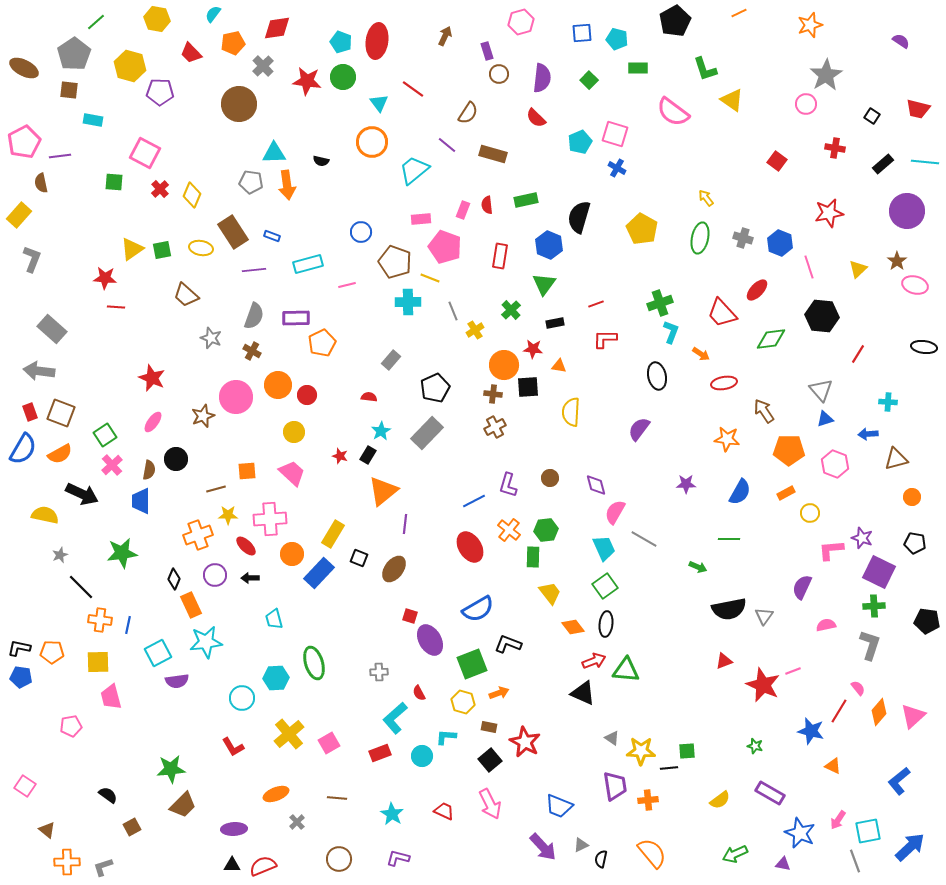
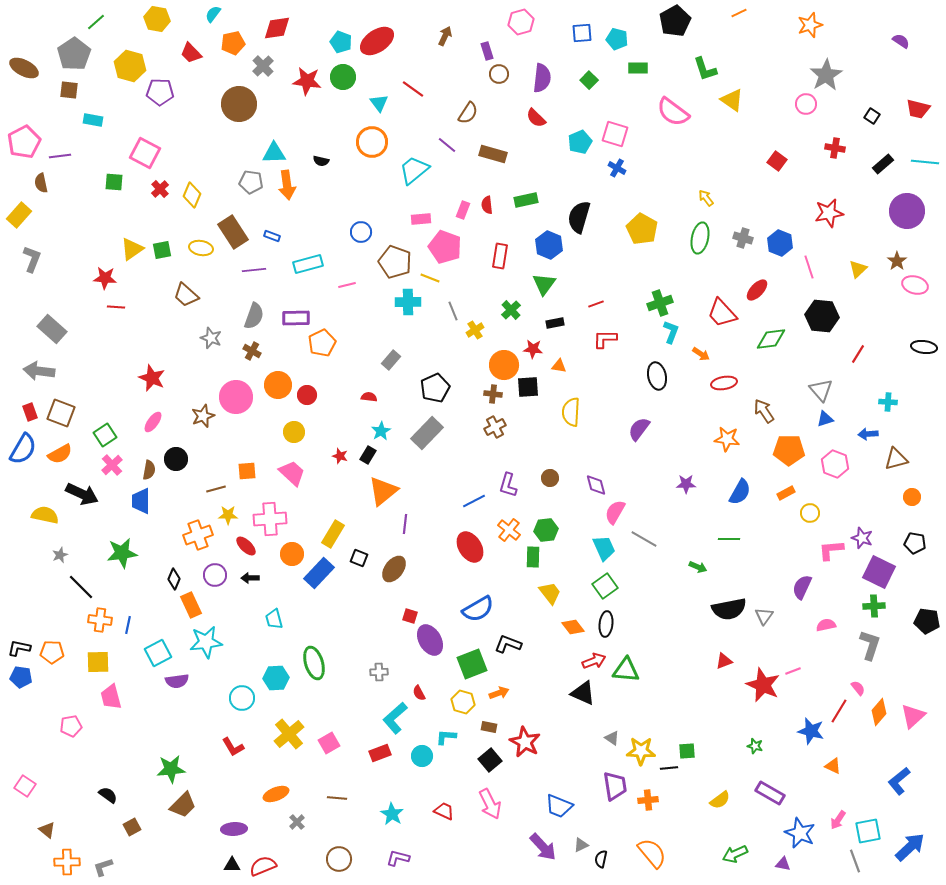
red ellipse at (377, 41): rotated 48 degrees clockwise
